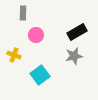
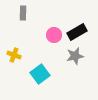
pink circle: moved 18 px right
gray star: moved 1 px right
cyan square: moved 1 px up
